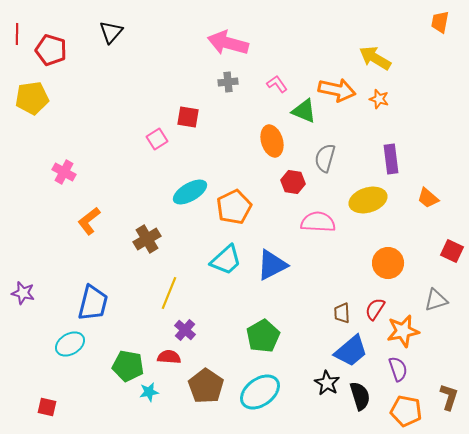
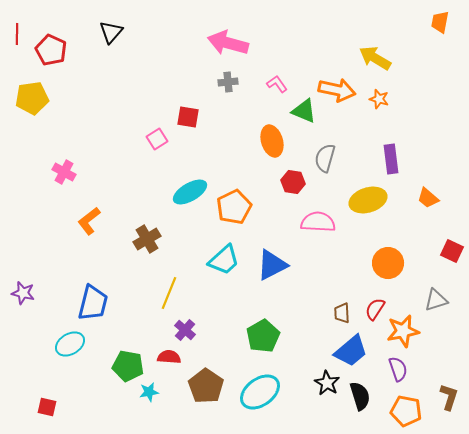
red pentagon at (51, 50): rotated 8 degrees clockwise
cyan trapezoid at (226, 260): moved 2 px left
